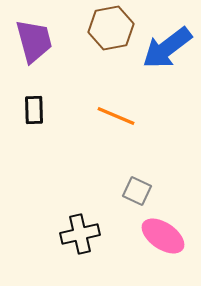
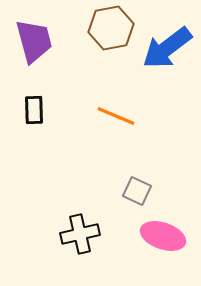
pink ellipse: rotated 15 degrees counterclockwise
